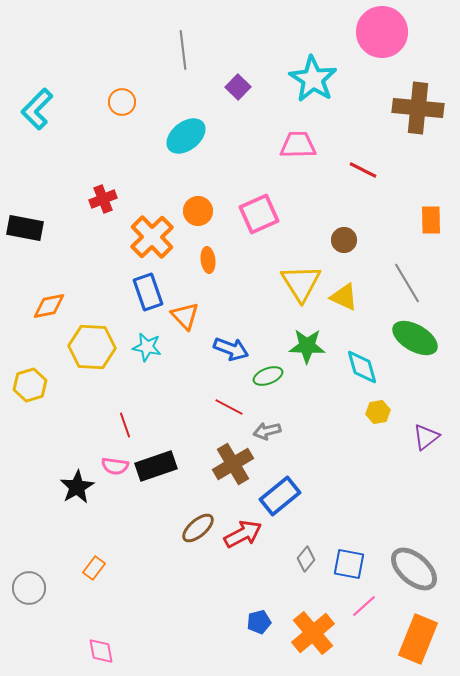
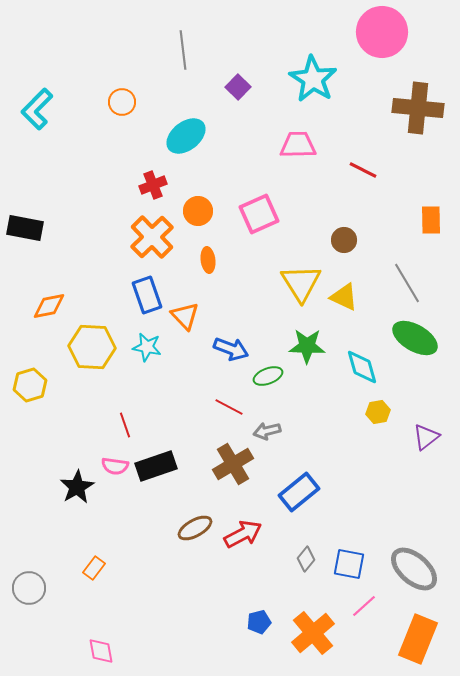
red cross at (103, 199): moved 50 px right, 14 px up
blue rectangle at (148, 292): moved 1 px left, 3 px down
blue rectangle at (280, 496): moved 19 px right, 4 px up
brown ellipse at (198, 528): moved 3 px left; rotated 12 degrees clockwise
